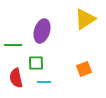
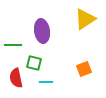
purple ellipse: rotated 25 degrees counterclockwise
green square: moved 2 px left; rotated 14 degrees clockwise
cyan line: moved 2 px right
